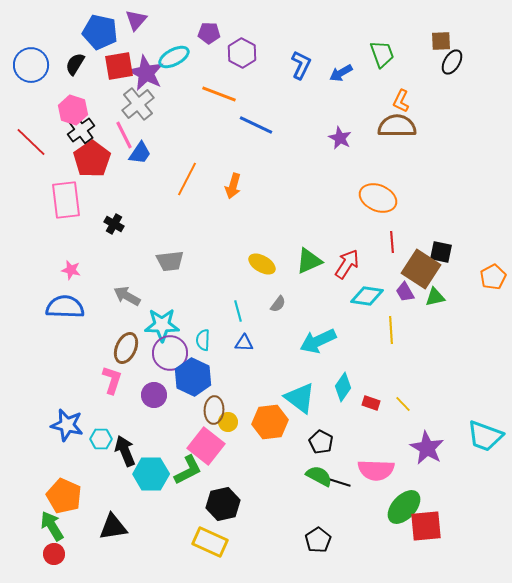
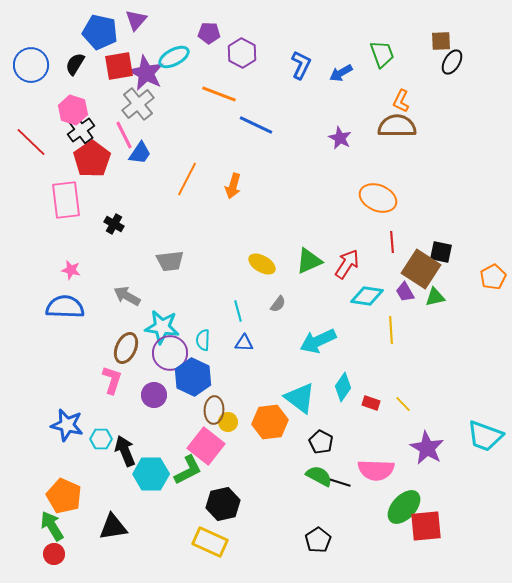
cyan star at (162, 325): moved 2 px down; rotated 8 degrees clockwise
